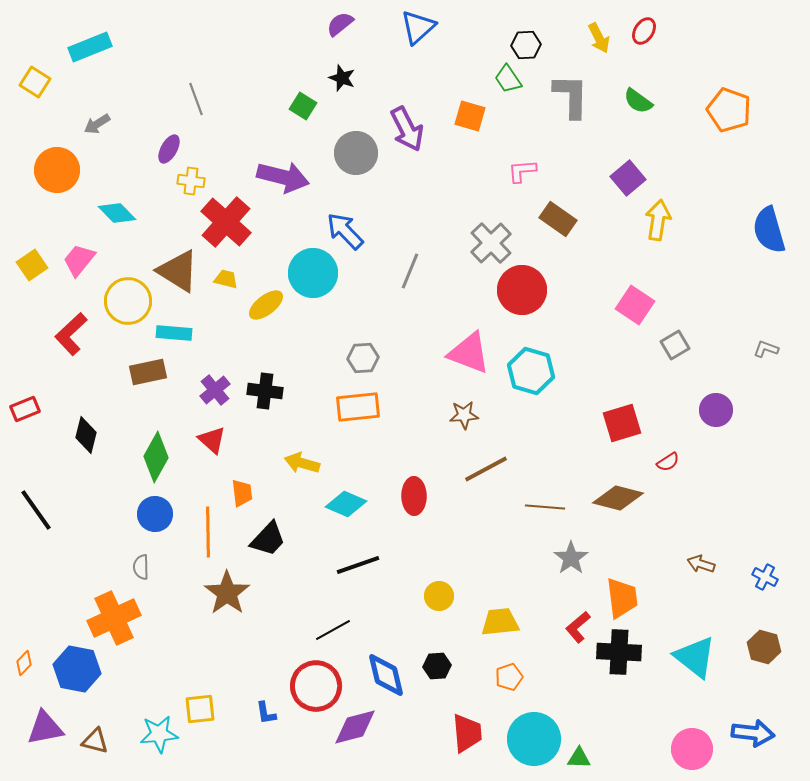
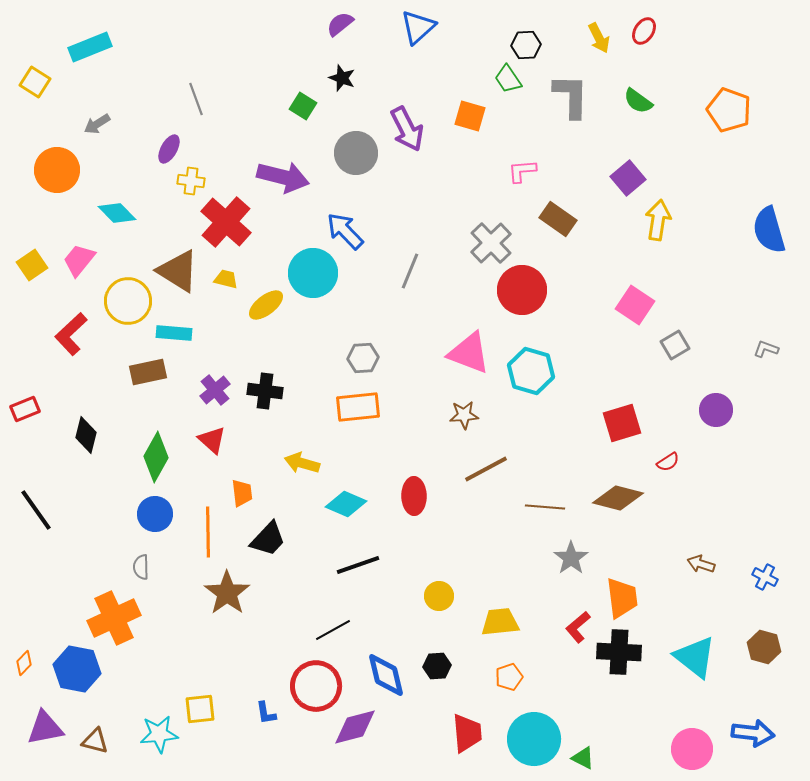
green triangle at (579, 758): moved 4 px right; rotated 25 degrees clockwise
